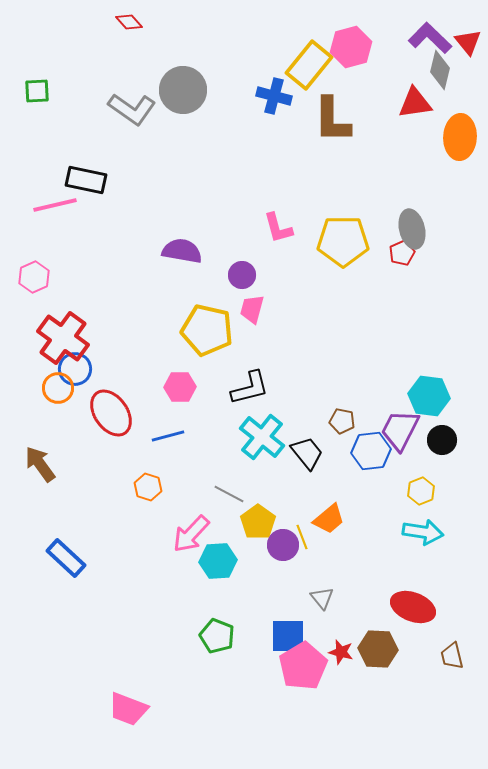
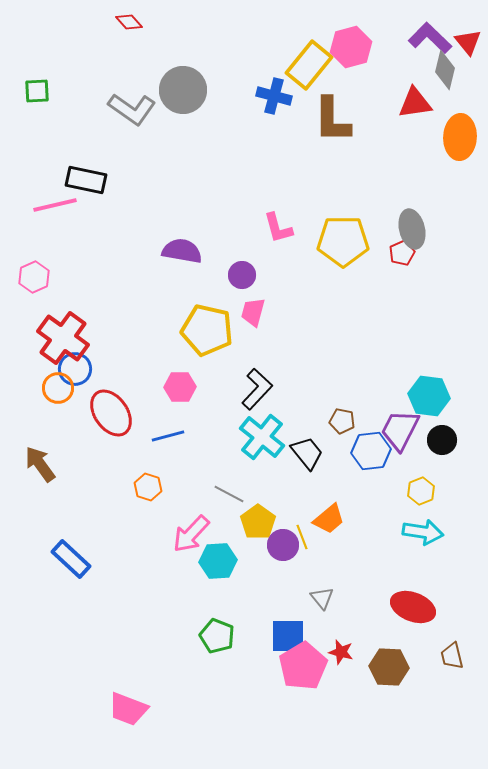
gray diamond at (440, 70): moved 5 px right
pink trapezoid at (252, 309): moved 1 px right, 3 px down
black L-shape at (250, 388): moved 7 px right, 1 px down; rotated 33 degrees counterclockwise
blue rectangle at (66, 558): moved 5 px right, 1 px down
brown hexagon at (378, 649): moved 11 px right, 18 px down
